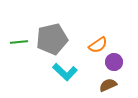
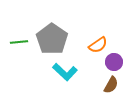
gray pentagon: rotated 24 degrees counterclockwise
brown semicircle: moved 3 px right; rotated 144 degrees clockwise
